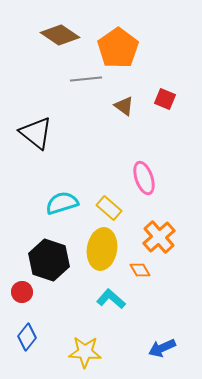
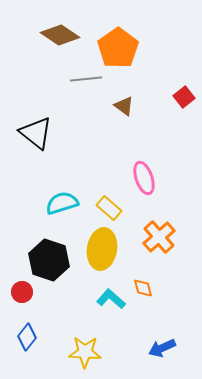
red square: moved 19 px right, 2 px up; rotated 30 degrees clockwise
orange diamond: moved 3 px right, 18 px down; rotated 15 degrees clockwise
